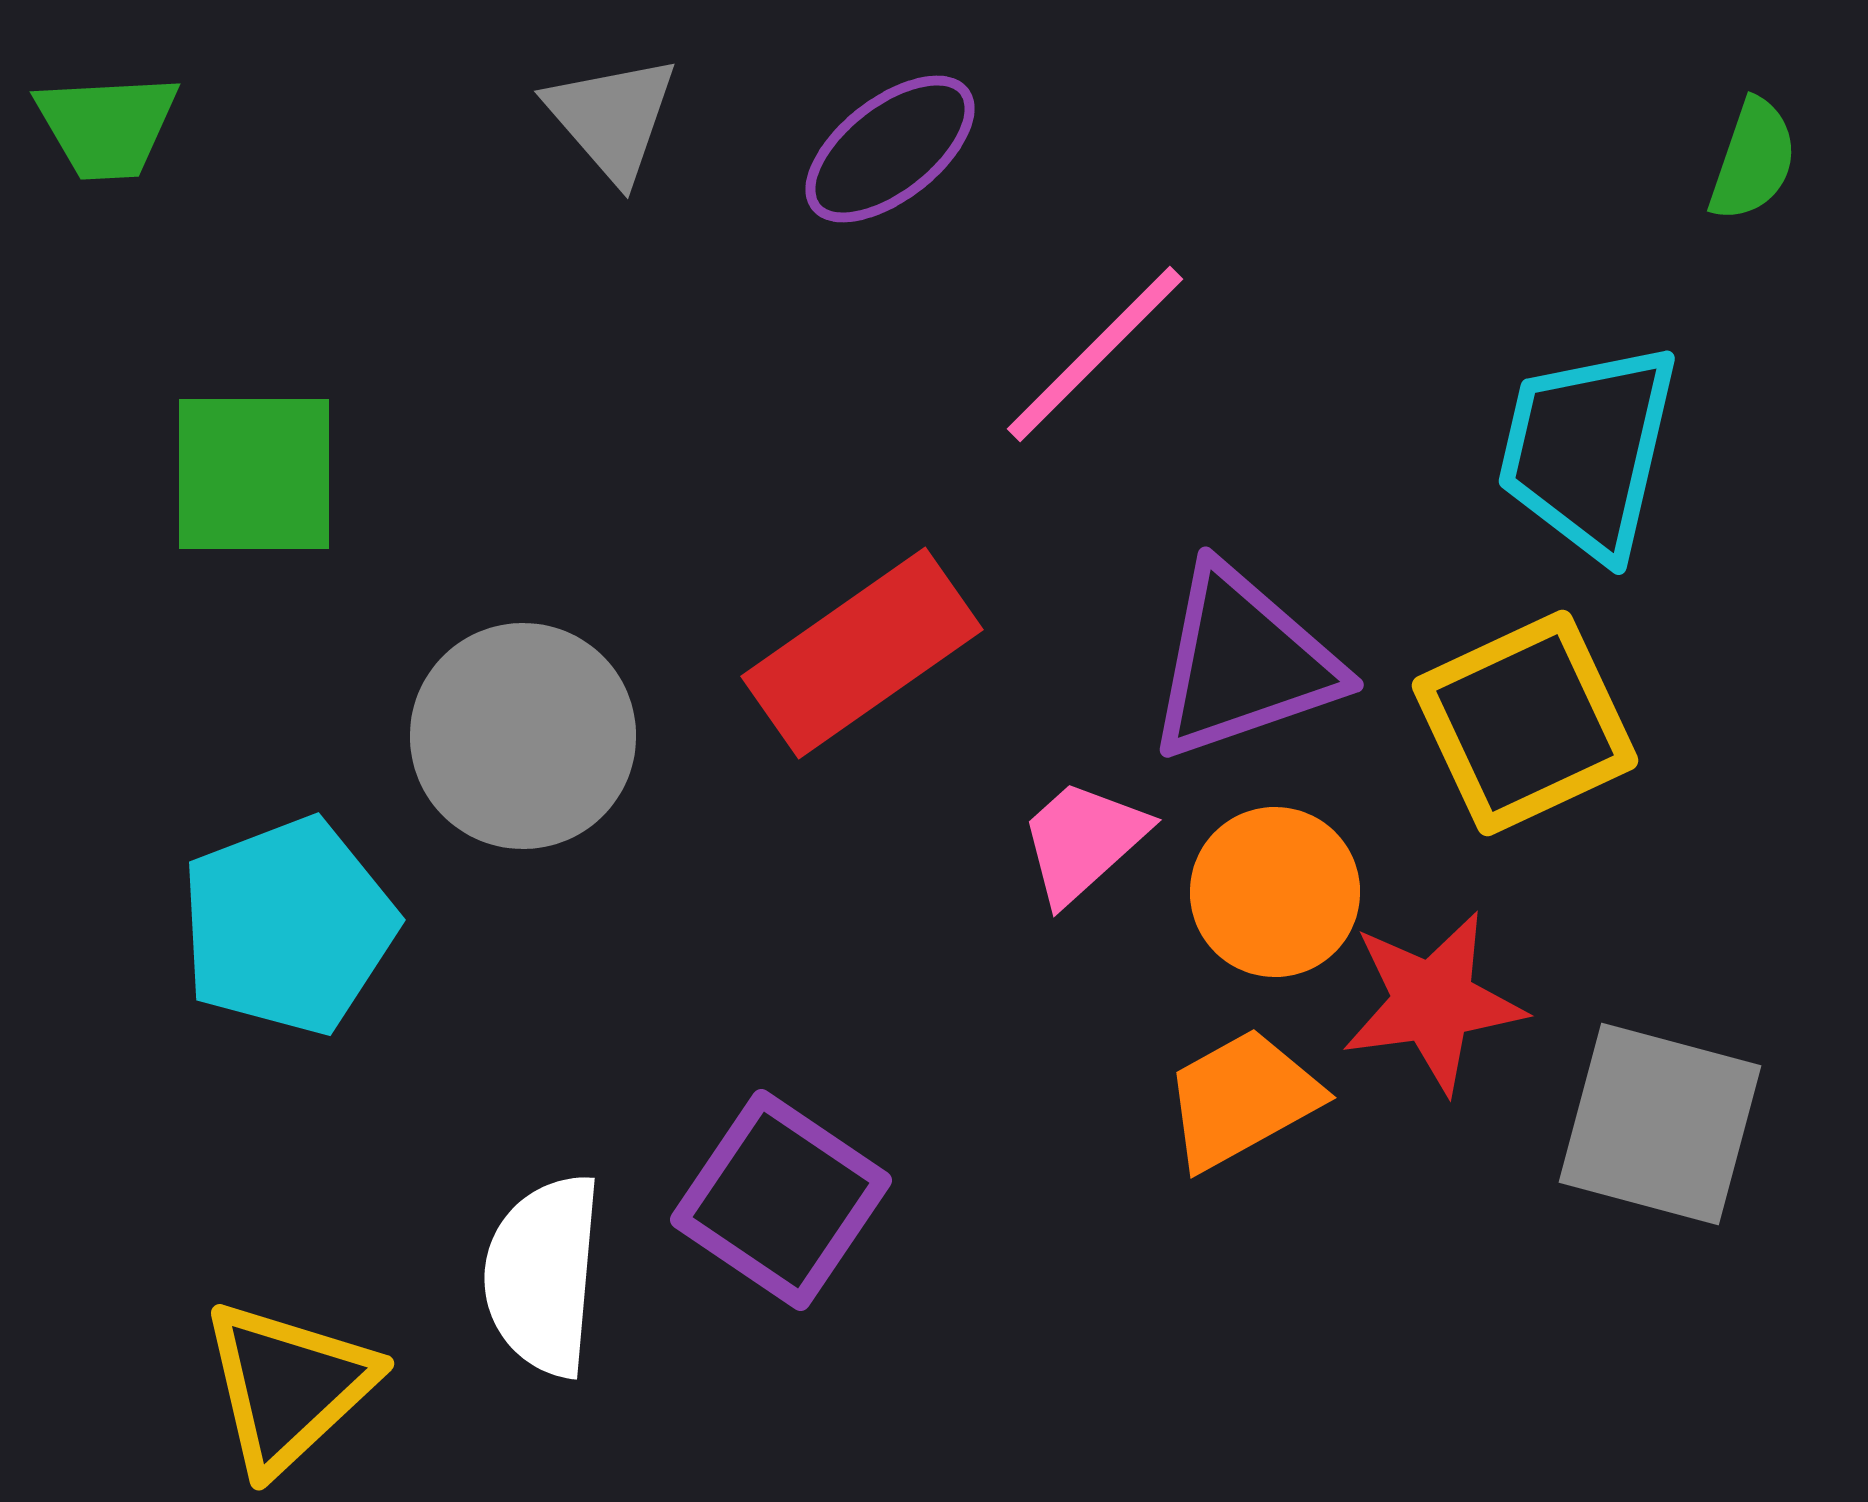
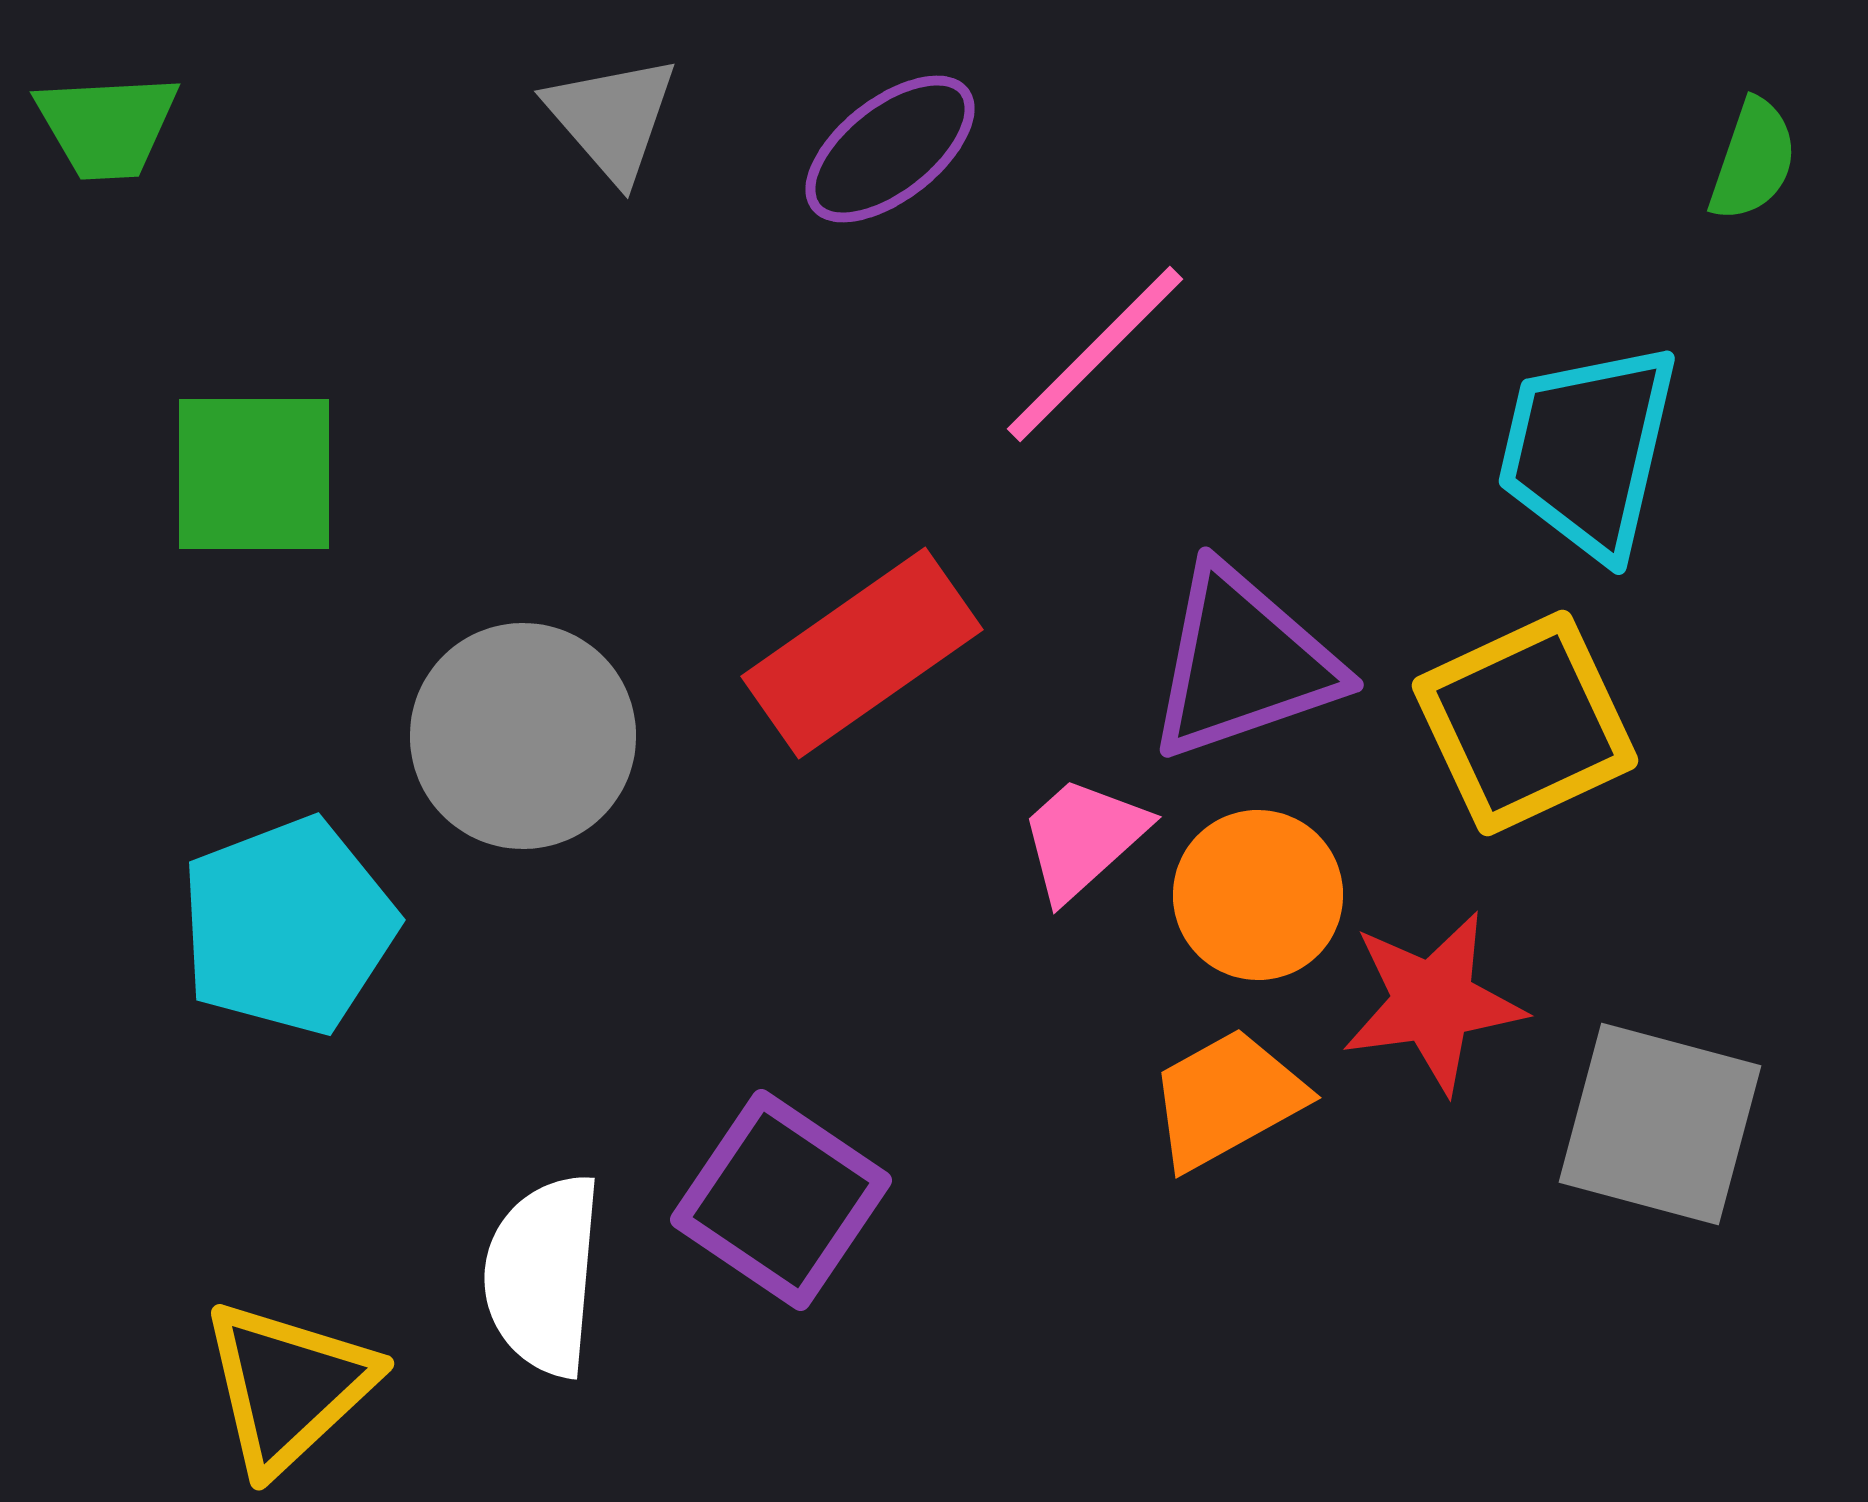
pink trapezoid: moved 3 px up
orange circle: moved 17 px left, 3 px down
orange trapezoid: moved 15 px left
